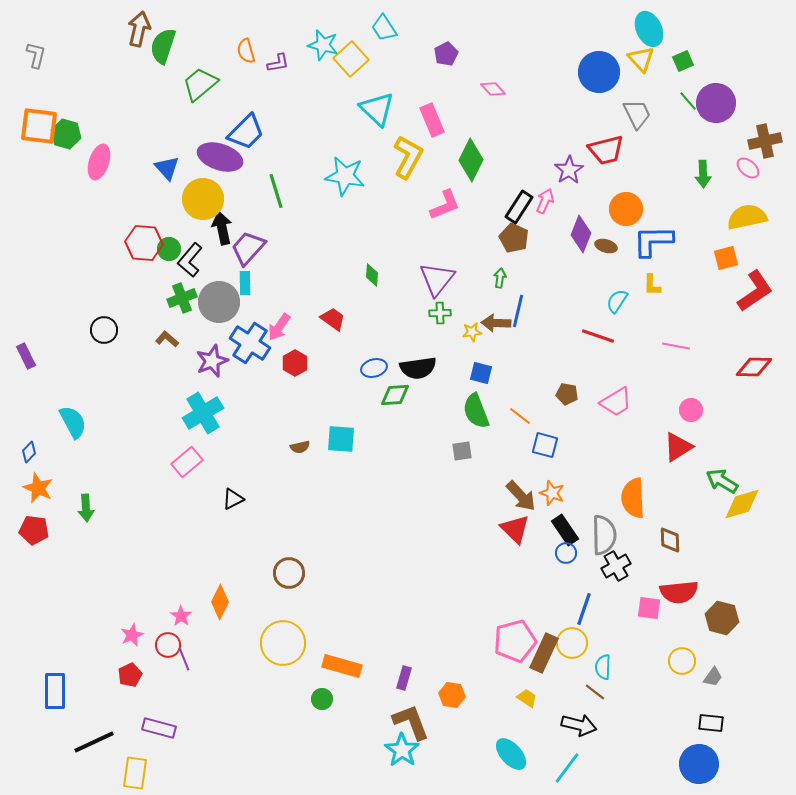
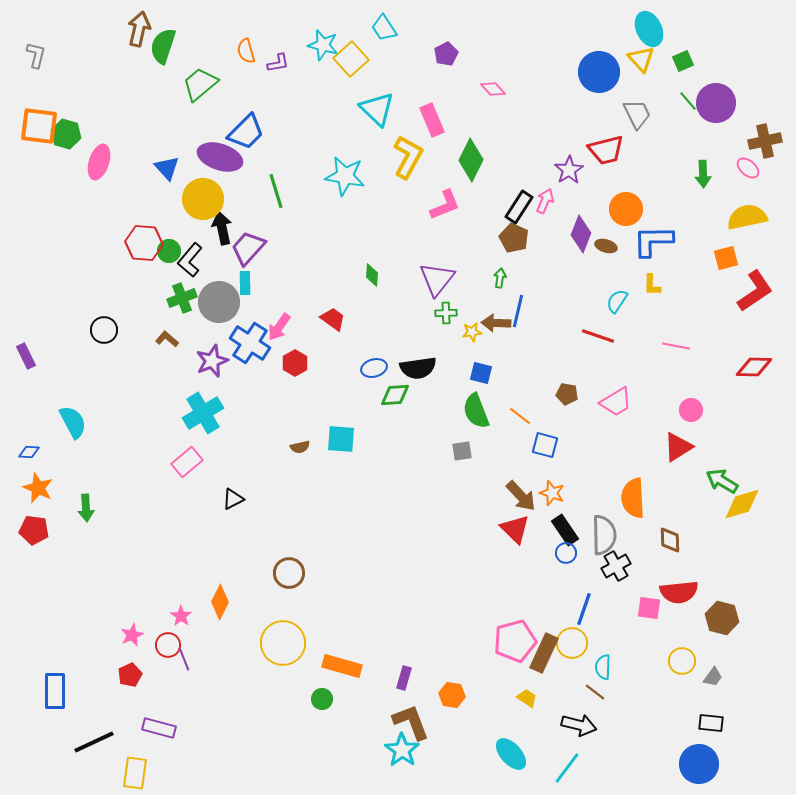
green circle at (169, 249): moved 2 px down
green cross at (440, 313): moved 6 px right
blue diamond at (29, 452): rotated 50 degrees clockwise
